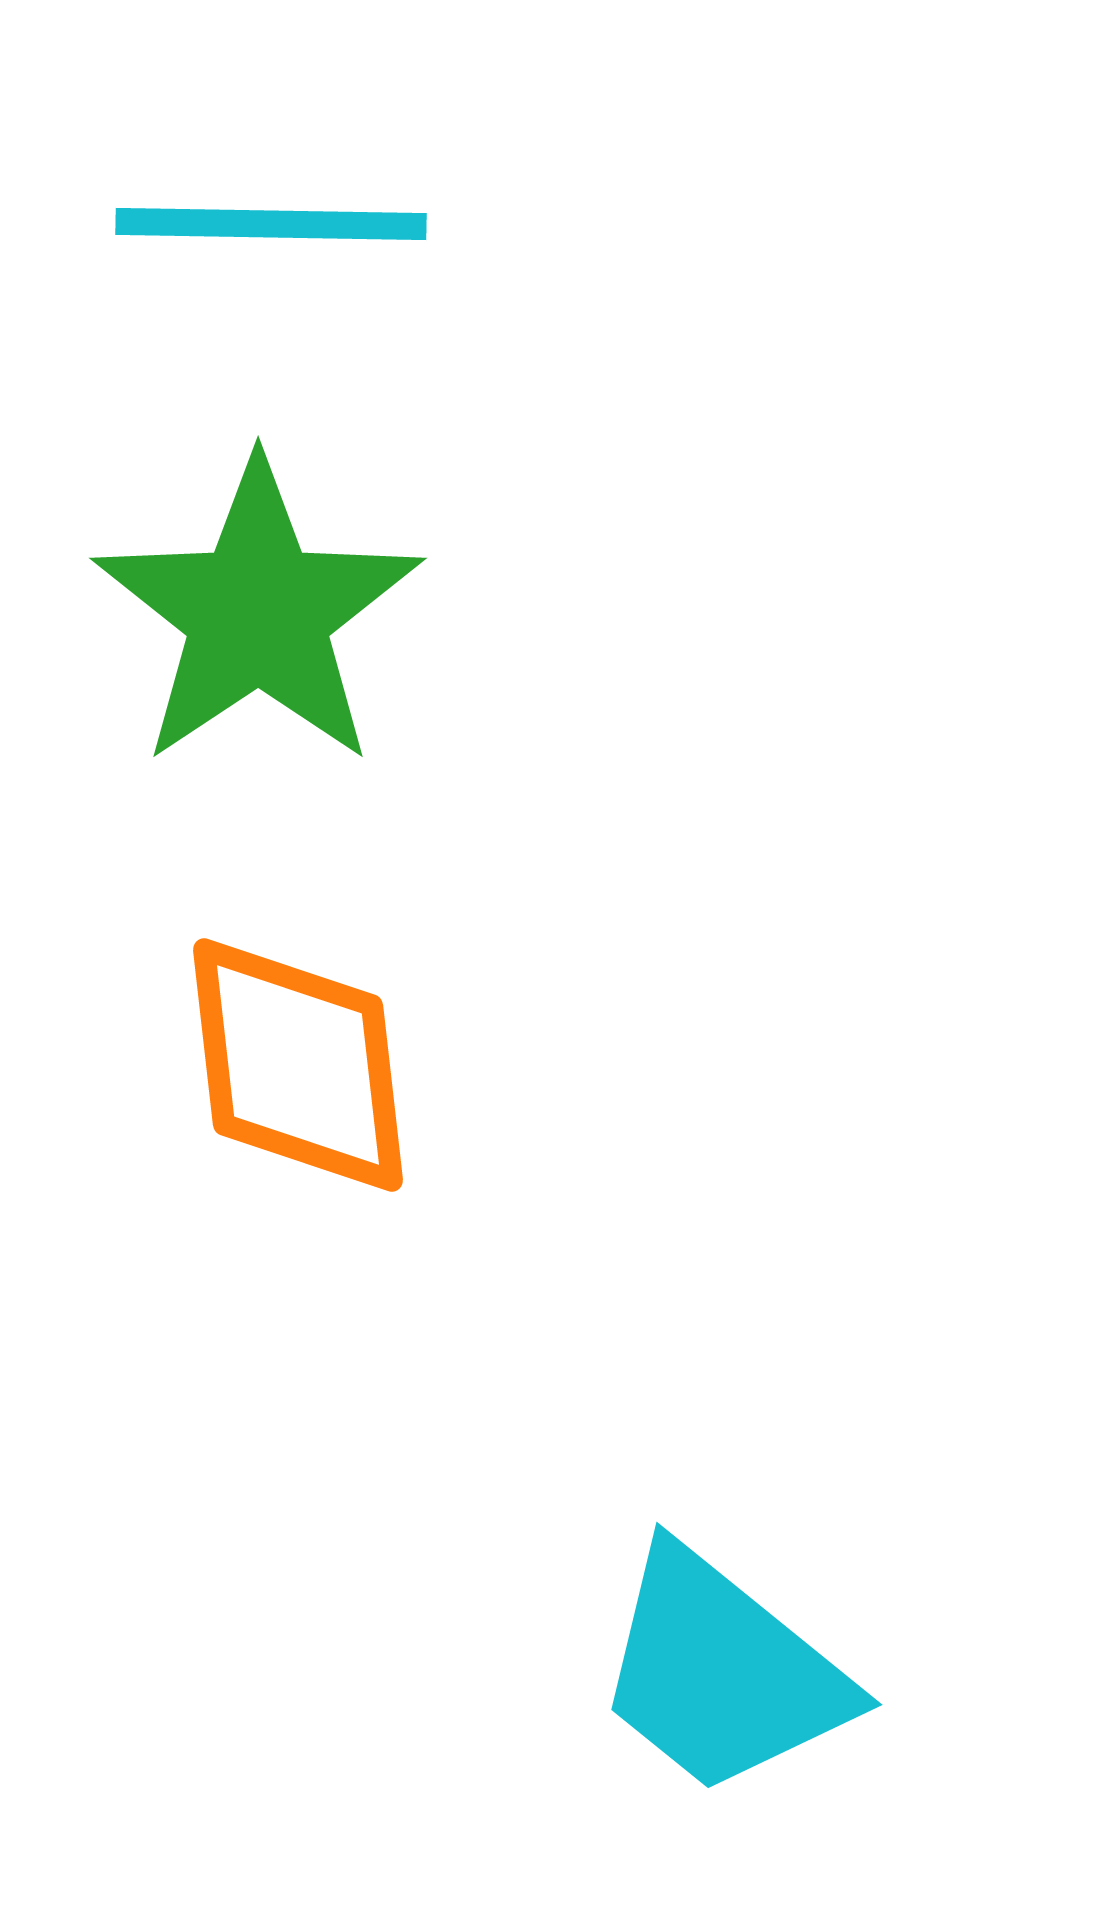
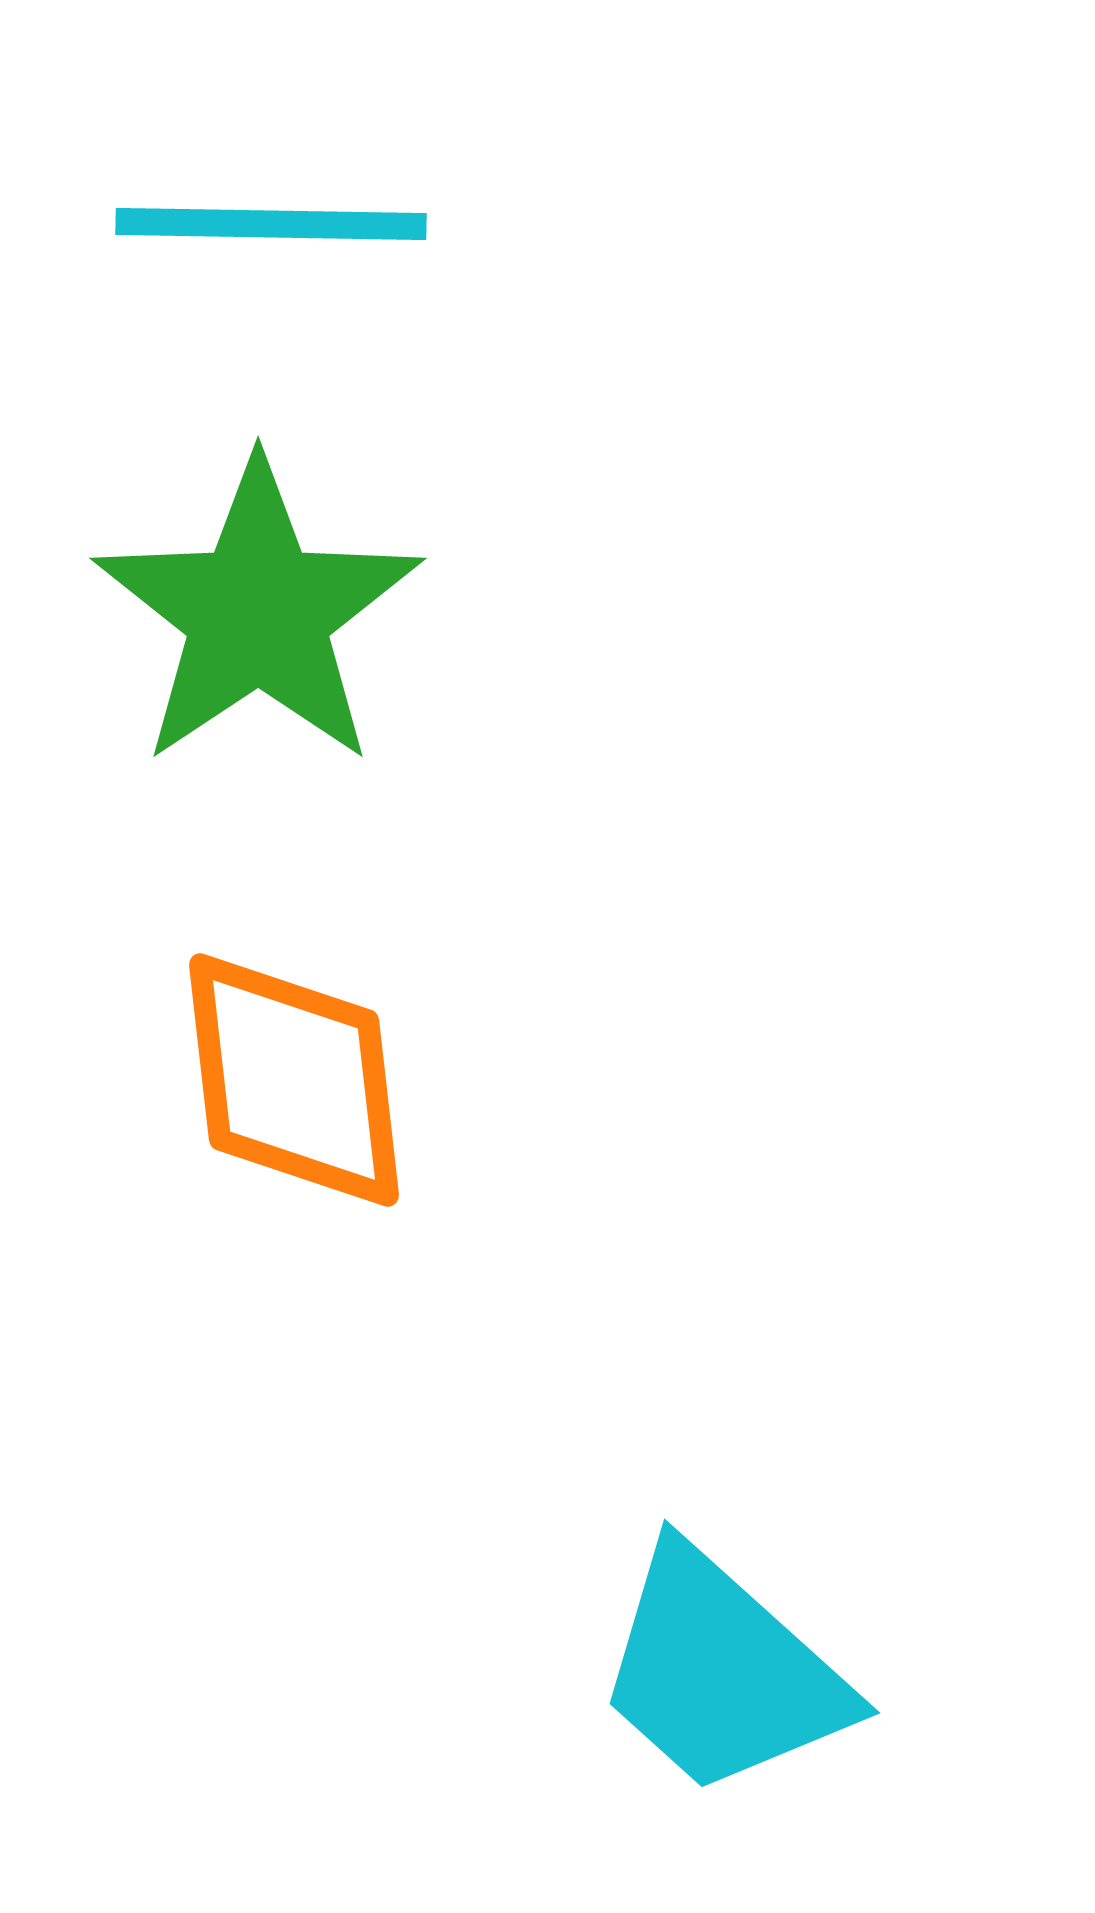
orange diamond: moved 4 px left, 15 px down
cyan trapezoid: rotated 3 degrees clockwise
